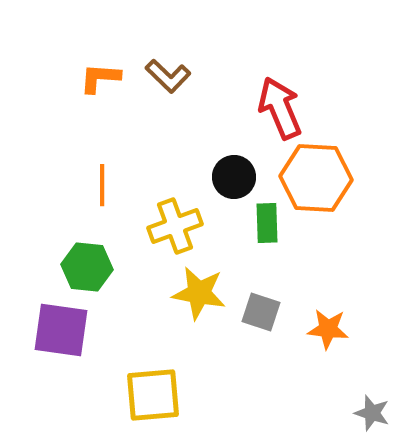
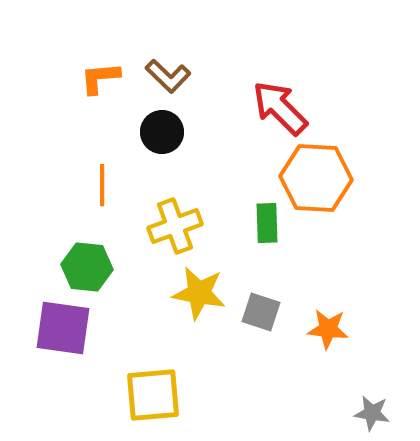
orange L-shape: rotated 9 degrees counterclockwise
red arrow: rotated 22 degrees counterclockwise
black circle: moved 72 px left, 45 px up
purple square: moved 2 px right, 2 px up
gray star: rotated 9 degrees counterclockwise
